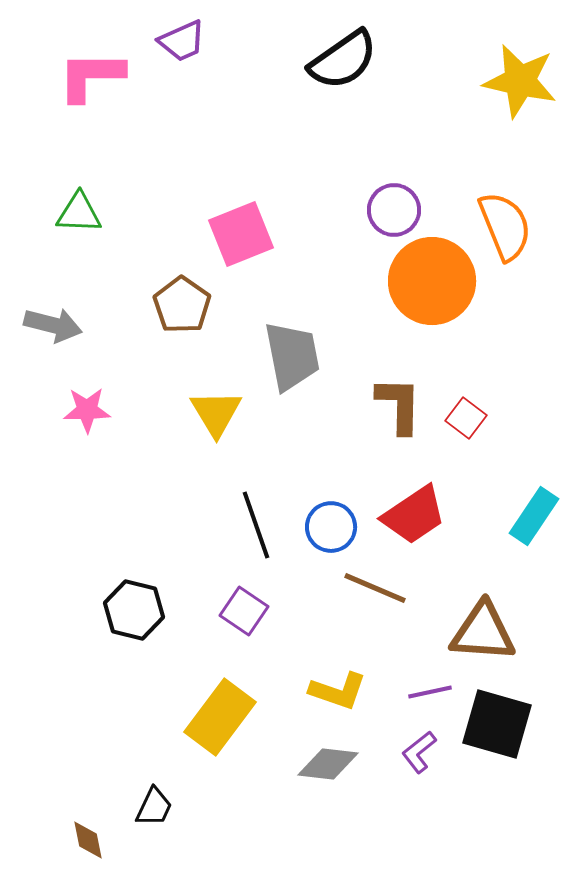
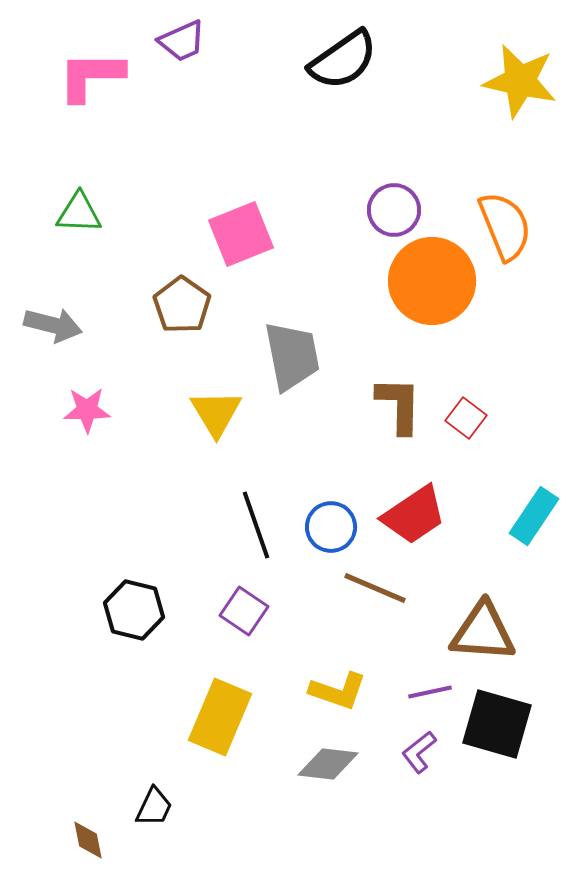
yellow rectangle: rotated 14 degrees counterclockwise
